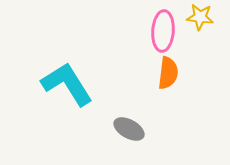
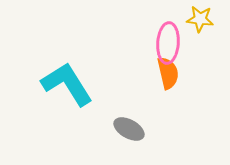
yellow star: moved 2 px down
pink ellipse: moved 5 px right, 12 px down
orange semicircle: rotated 20 degrees counterclockwise
